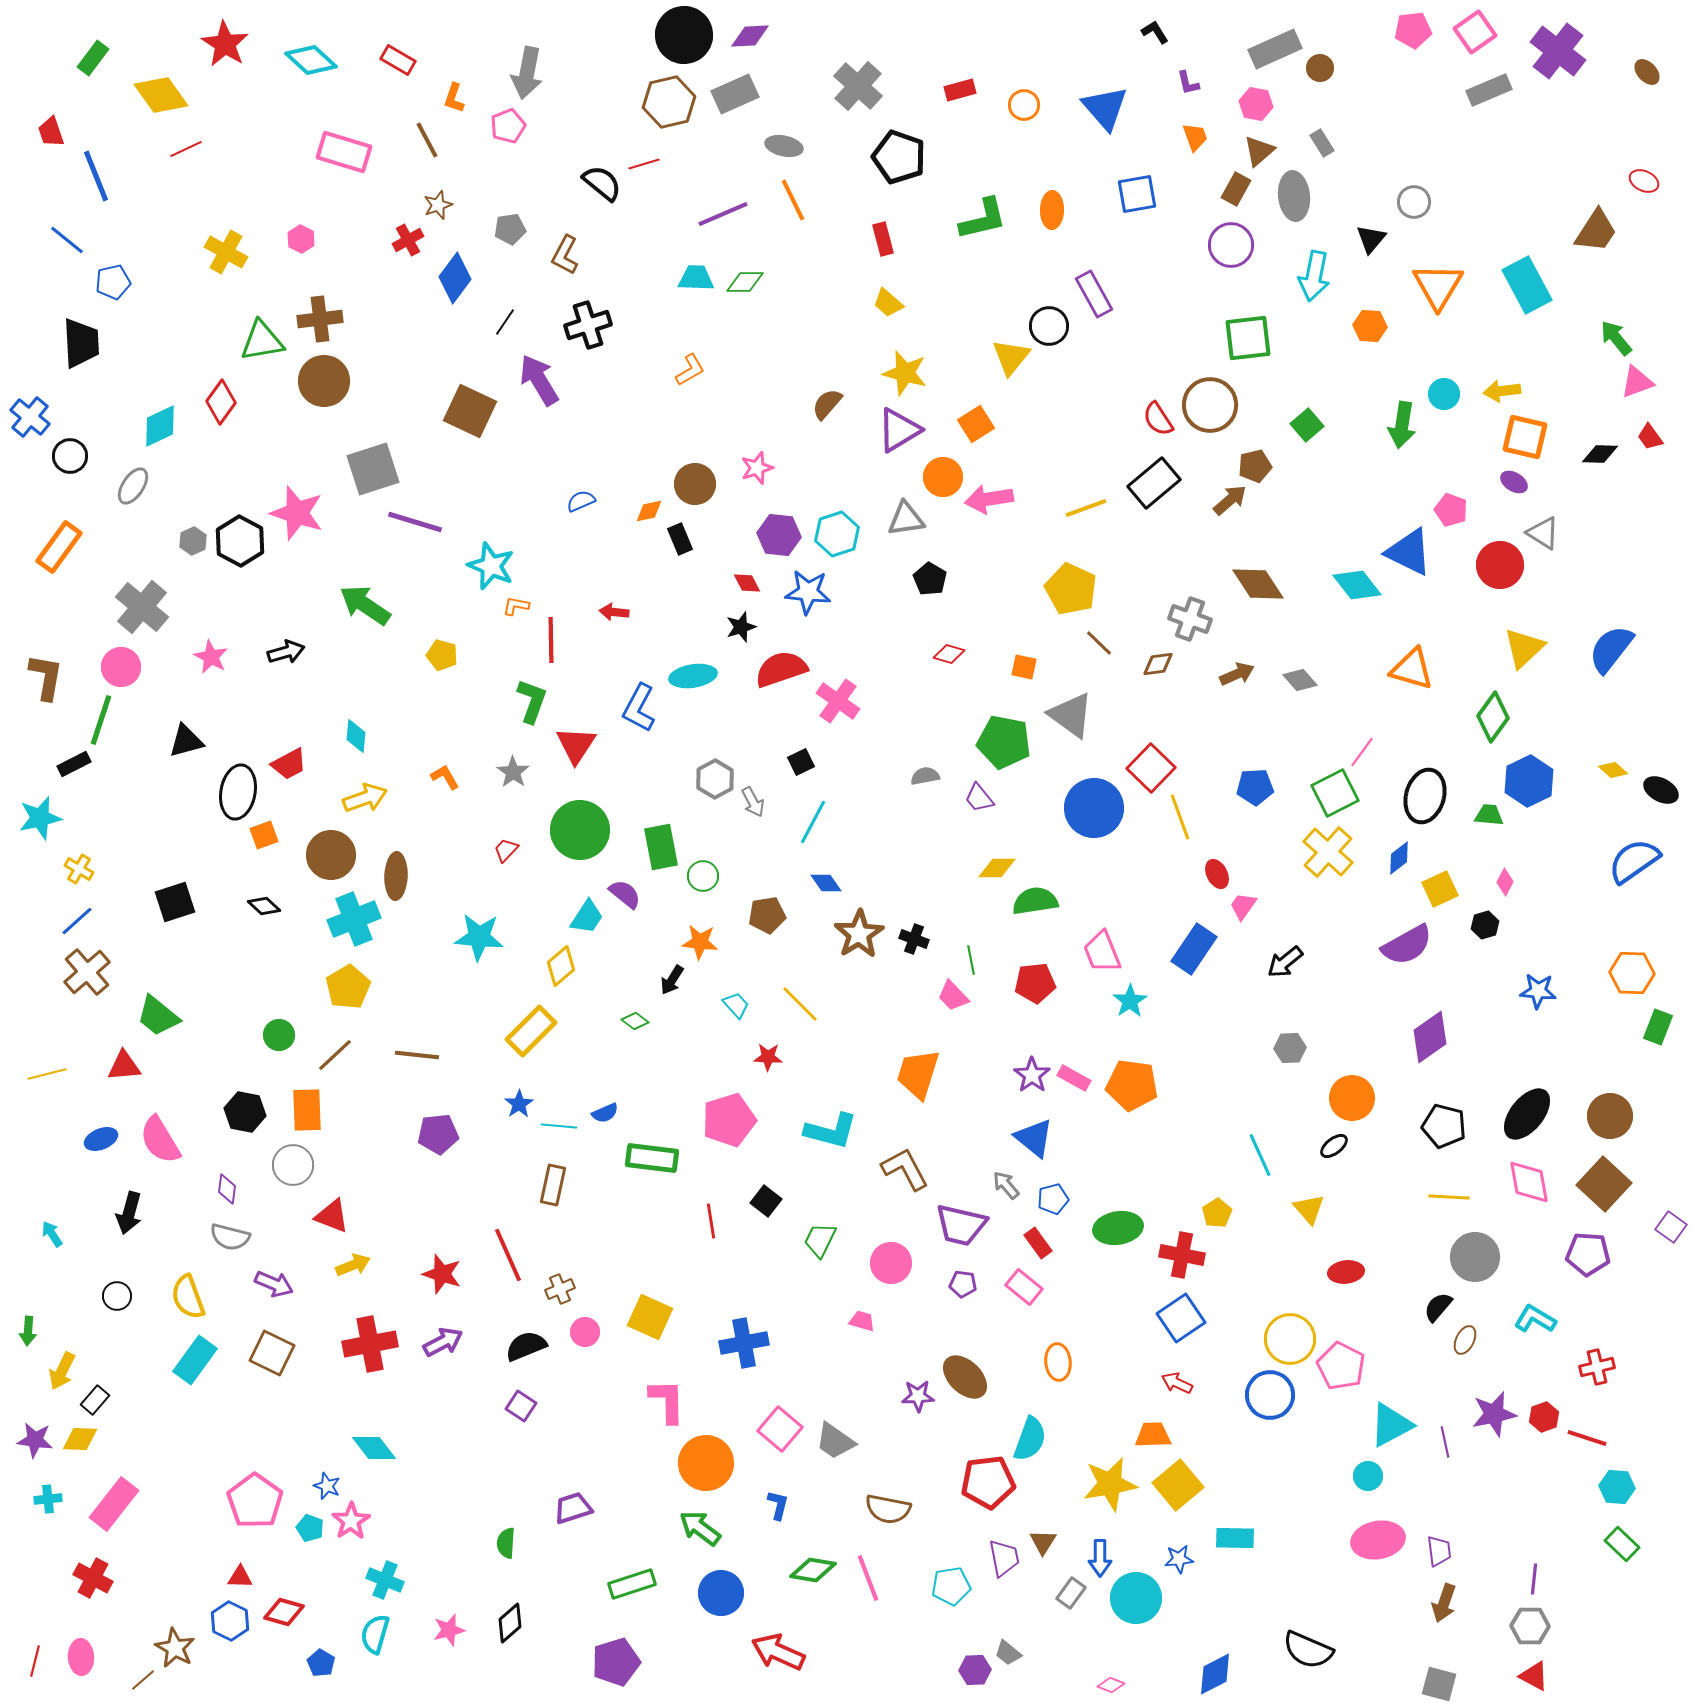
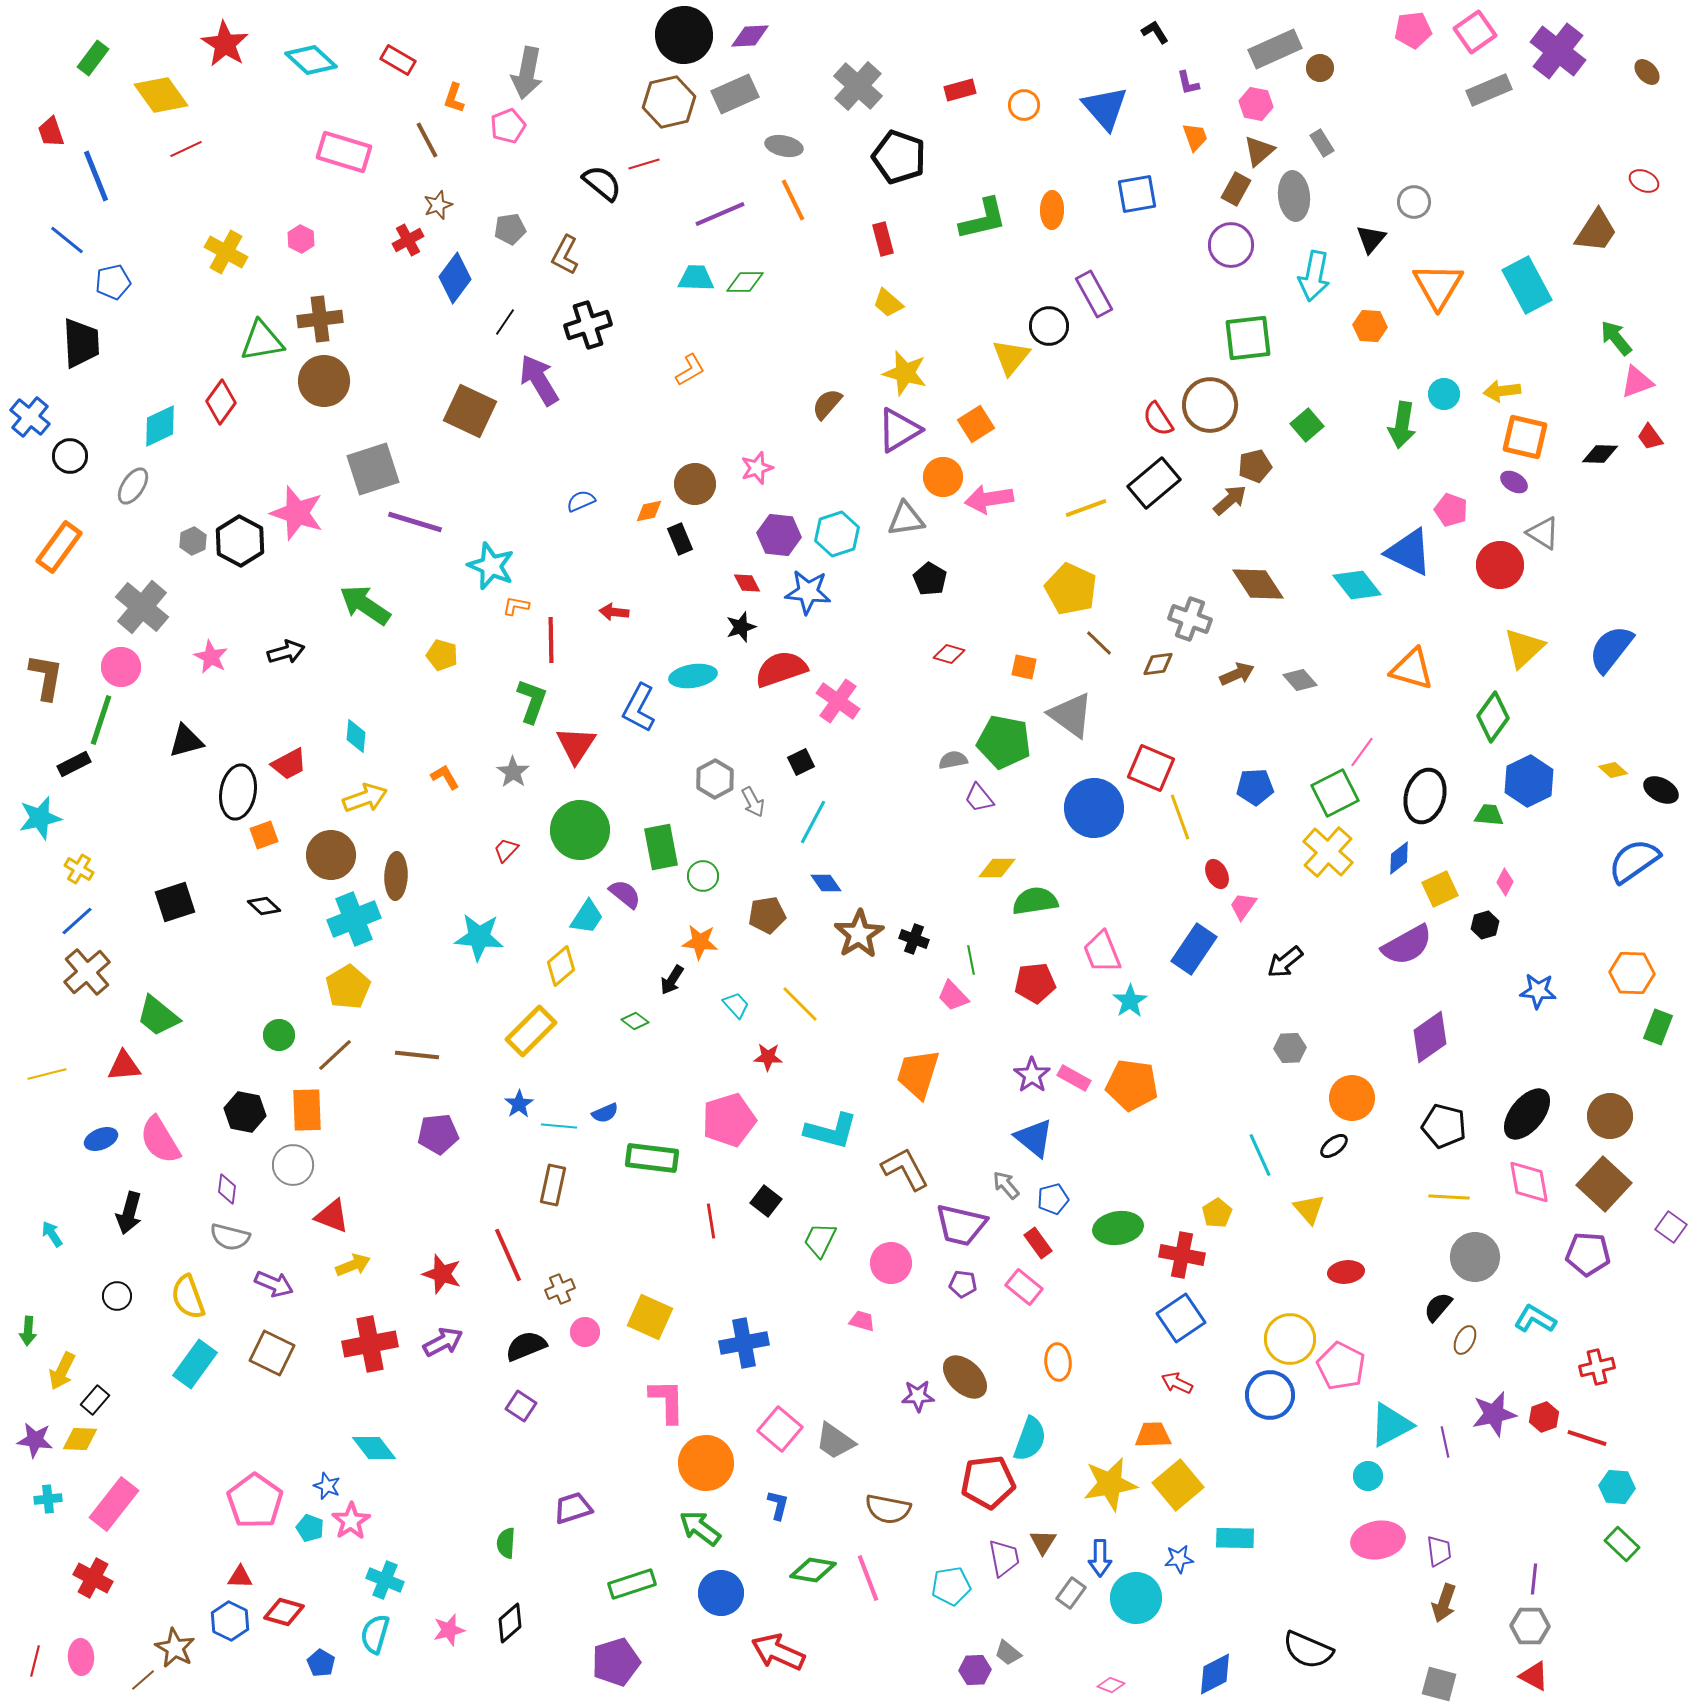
purple line at (723, 214): moved 3 px left
red square at (1151, 768): rotated 21 degrees counterclockwise
gray semicircle at (925, 776): moved 28 px right, 16 px up
cyan rectangle at (195, 1360): moved 4 px down
